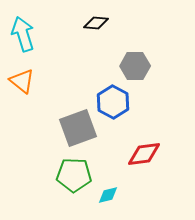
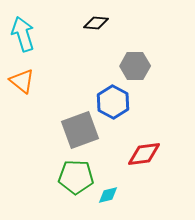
gray square: moved 2 px right, 2 px down
green pentagon: moved 2 px right, 2 px down
